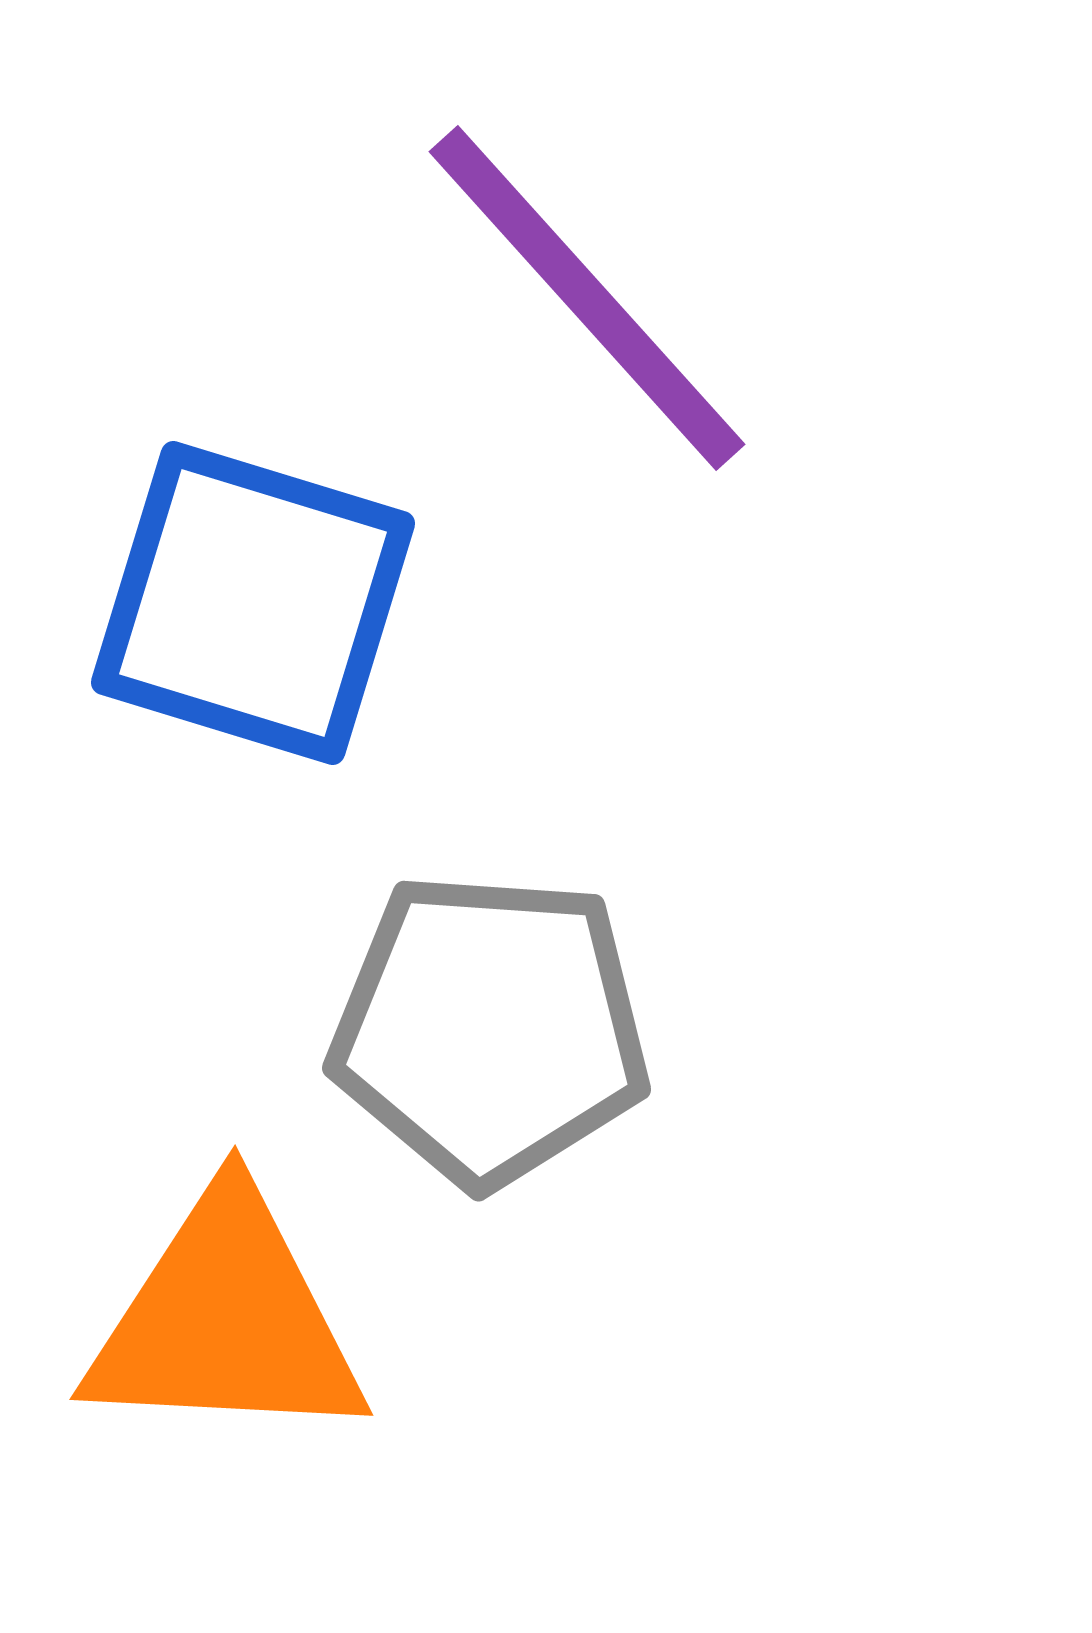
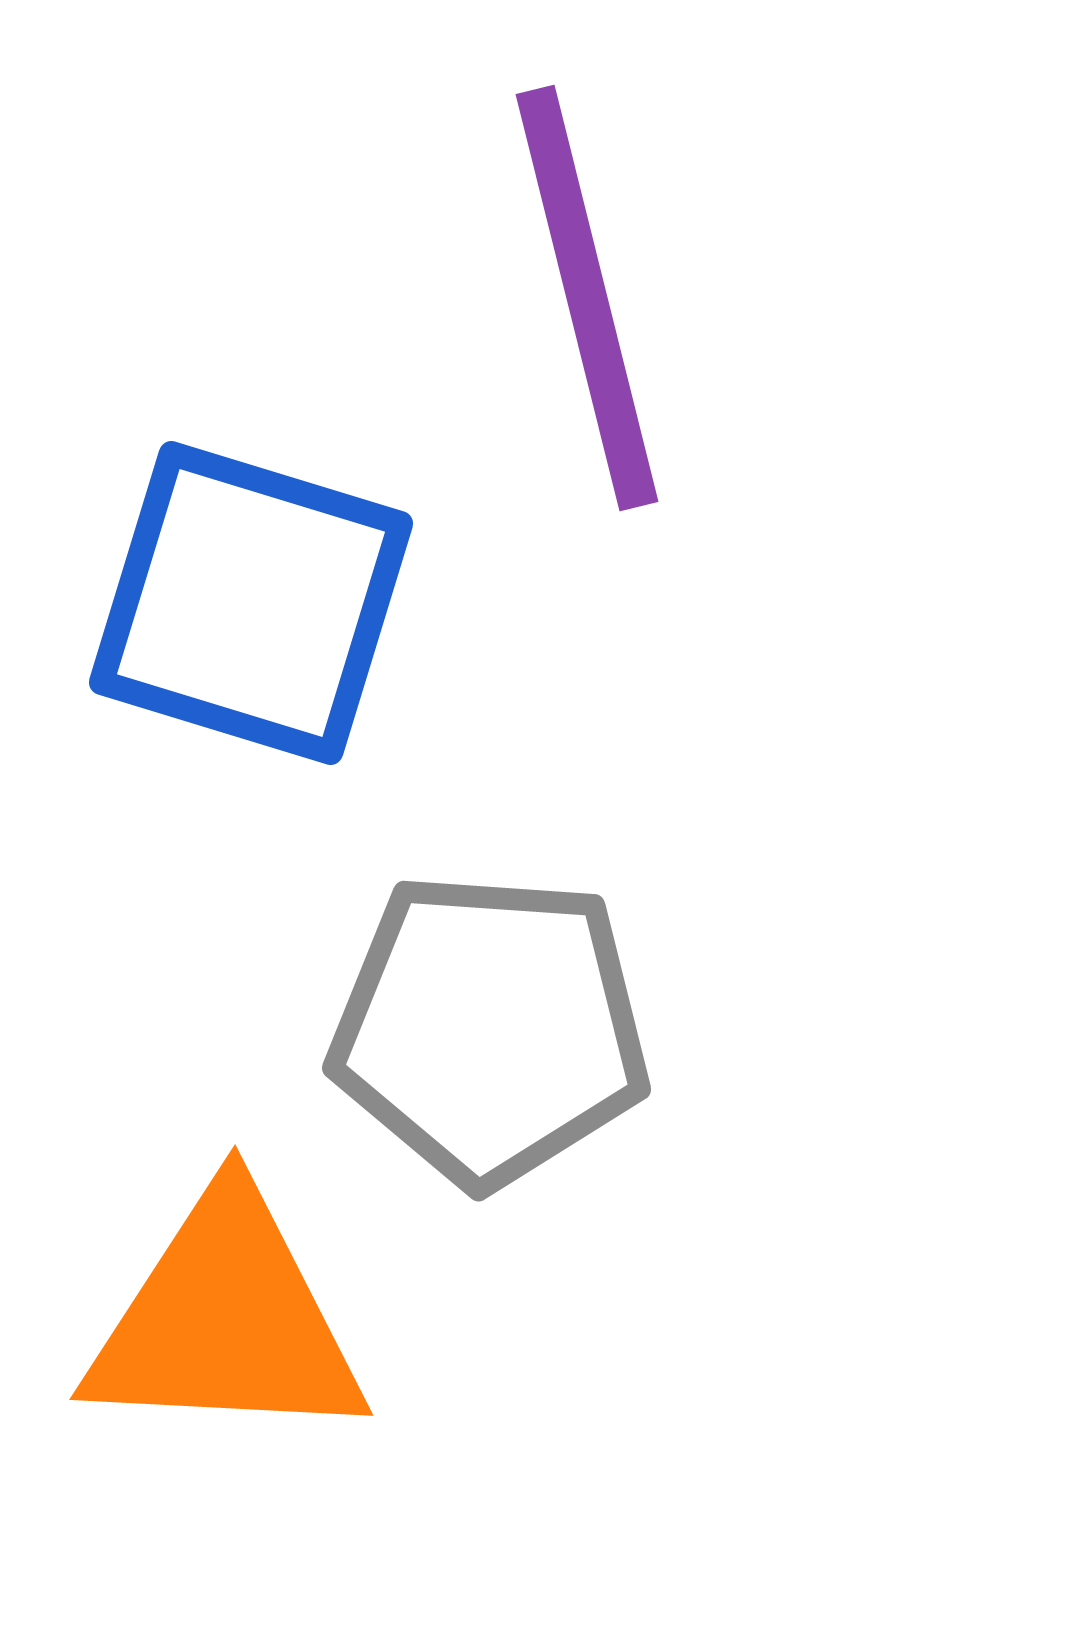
purple line: rotated 28 degrees clockwise
blue square: moved 2 px left
